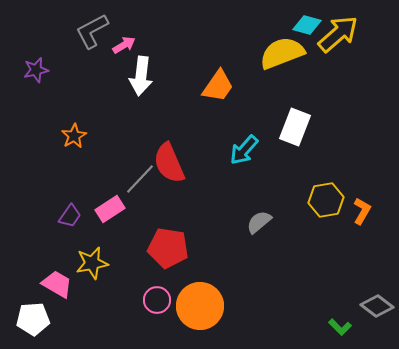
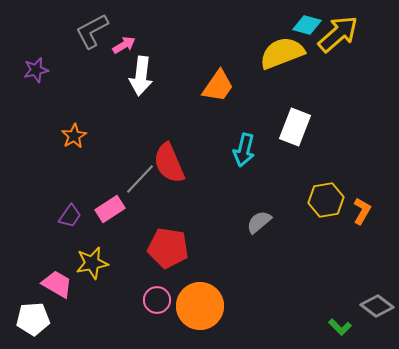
cyan arrow: rotated 28 degrees counterclockwise
